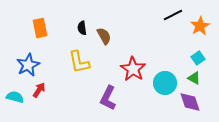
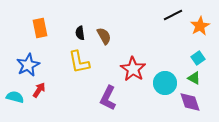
black semicircle: moved 2 px left, 5 px down
